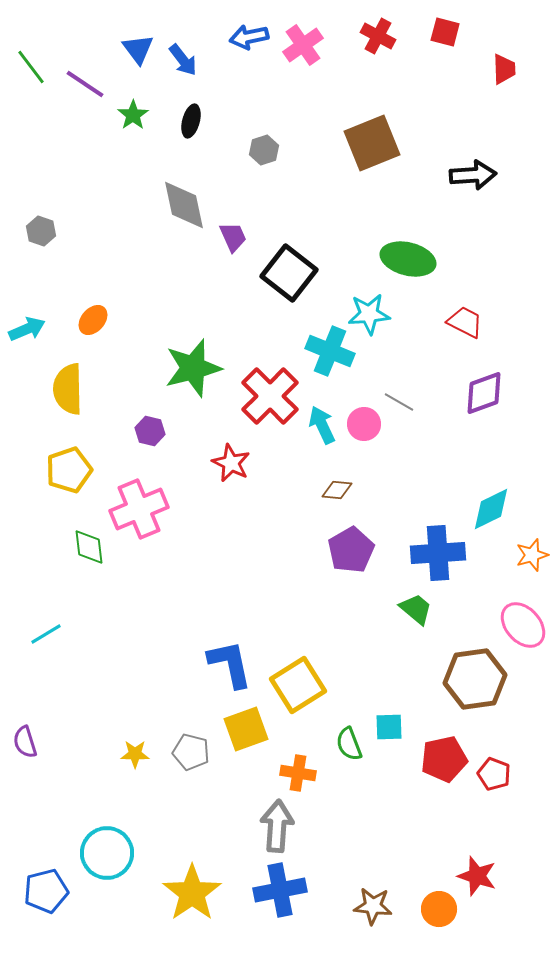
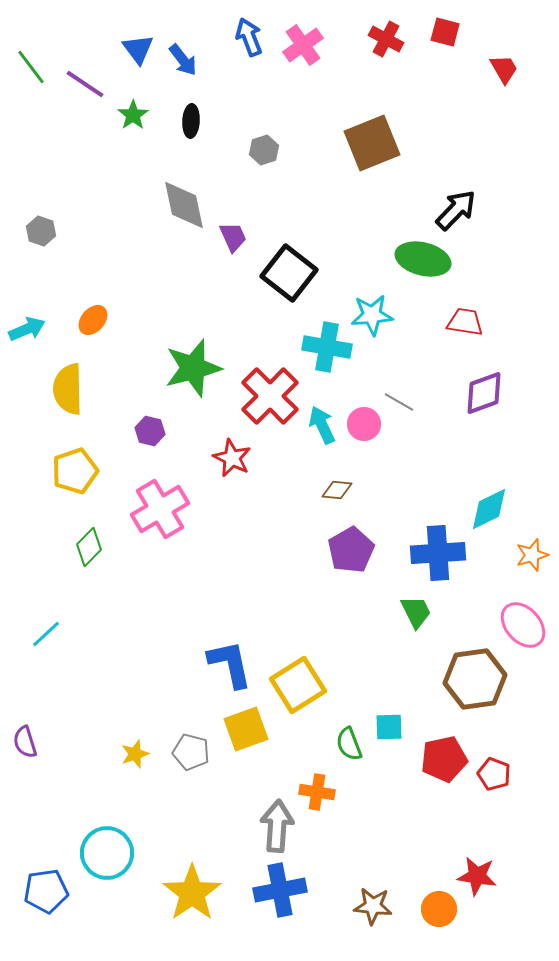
red cross at (378, 36): moved 8 px right, 3 px down
blue arrow at (249, 37): rotated 81 degrees clockwise
red trapezoid at (504, 69): rotated 28 degrees counterclockwise
black ellipse at (191, 121): rotated 12 degrees counterclockwise
black arrow at (473, 175): moved 17 px left, 35 px down; rotated 42 degrees counterclockwise
green ellipse at (408, 259): moved 15 px right
cyan star at (369, 314): moved 3 px right, 1 px down
red trapezoid at (465, 322): rotated 18 degrees counterclockwise
cyan cross at (330, 351): moved 3 px left, 4 px up; rotated 12 degrees counterclockwise
red star at (231, 463): moved 1 px right, 5 px up
yellow pentagon at (69, 470): moved 6 px right, 1 px down
pink cross at (139, 509): moved 21 px right; rotated 8 degrees counterclockwise
cyan diamond at (491, 509): moved 2 px left
green diamond at (89, 547): rotated 51 degrees clockwise
green trapezoid at (416, 609): moved 3 px down; rotated 24 degrees clockwise
cyan line at (46, 634): rotated 12 degrees counterclockwise
yellow star at (135, 754): rotated 20 degrees counterclockwise
orange cross at (298, 773): moved 19 px right, 19 px down
red star at (477, 876): rotated 9 degrees counterclockwise
blue pentagon at (46, 891): rotated 6 degrees clockwise
